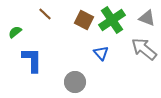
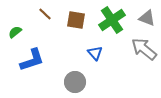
brown square: moved 8 px left; rotated 18 degrees counterclockwise
blue triangle: moved 6 px left
blue L-shape: rotated 72 degrees clockwise
